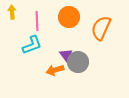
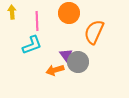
orange circle: moved 4 px up
orange semicircle: moved 7 px left, 4 px down
